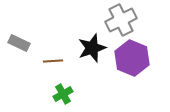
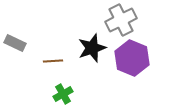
gray rectangle: moved 4 px left
